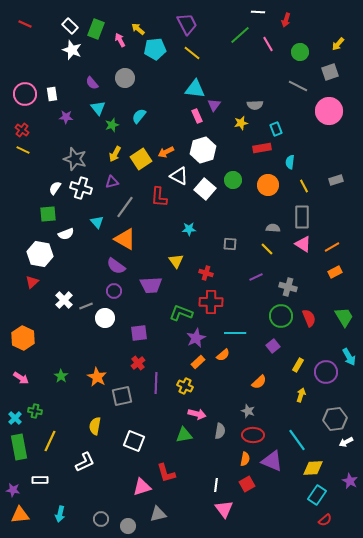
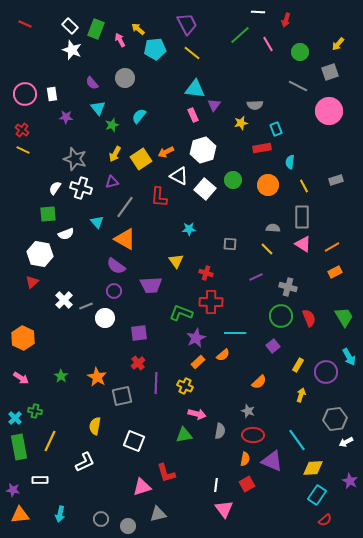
pink rectangle at (197, 116): moved 4 px left, 1 px up
